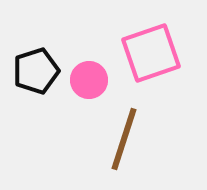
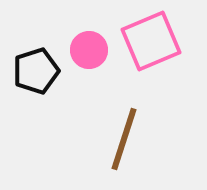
pink square: moved 12 px up; rotated 4 degrees counterclockwise
pink circle: moved 30 px up
